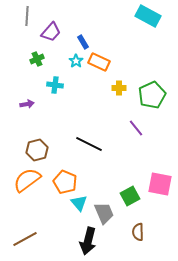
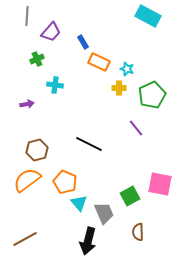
cyan star: moved 51 px right, 8 px down; rotated 16 degrees counterclockwise
